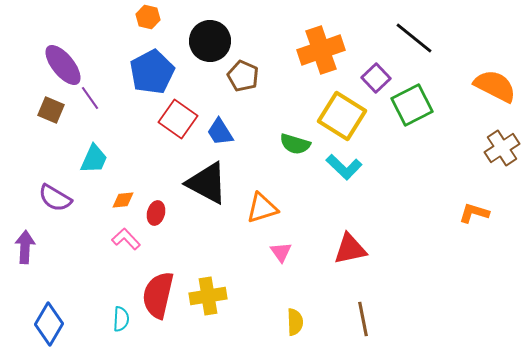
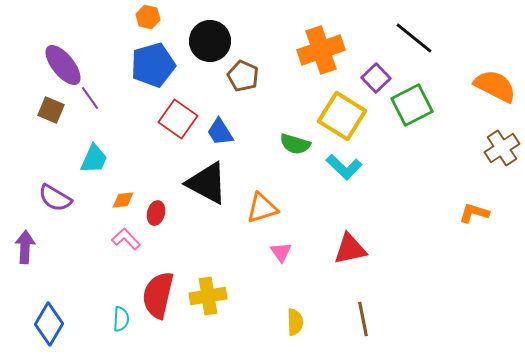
blue pentagon: moved 1 px right, 7 px up; rotated 12 degrees clockwise
